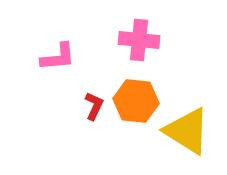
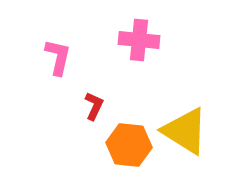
pink L-shape: rotated 72 degrees counterclockwise
orange hexagon: moved 7 px left, 44 px down
yellow triangle: moved 2 px left
